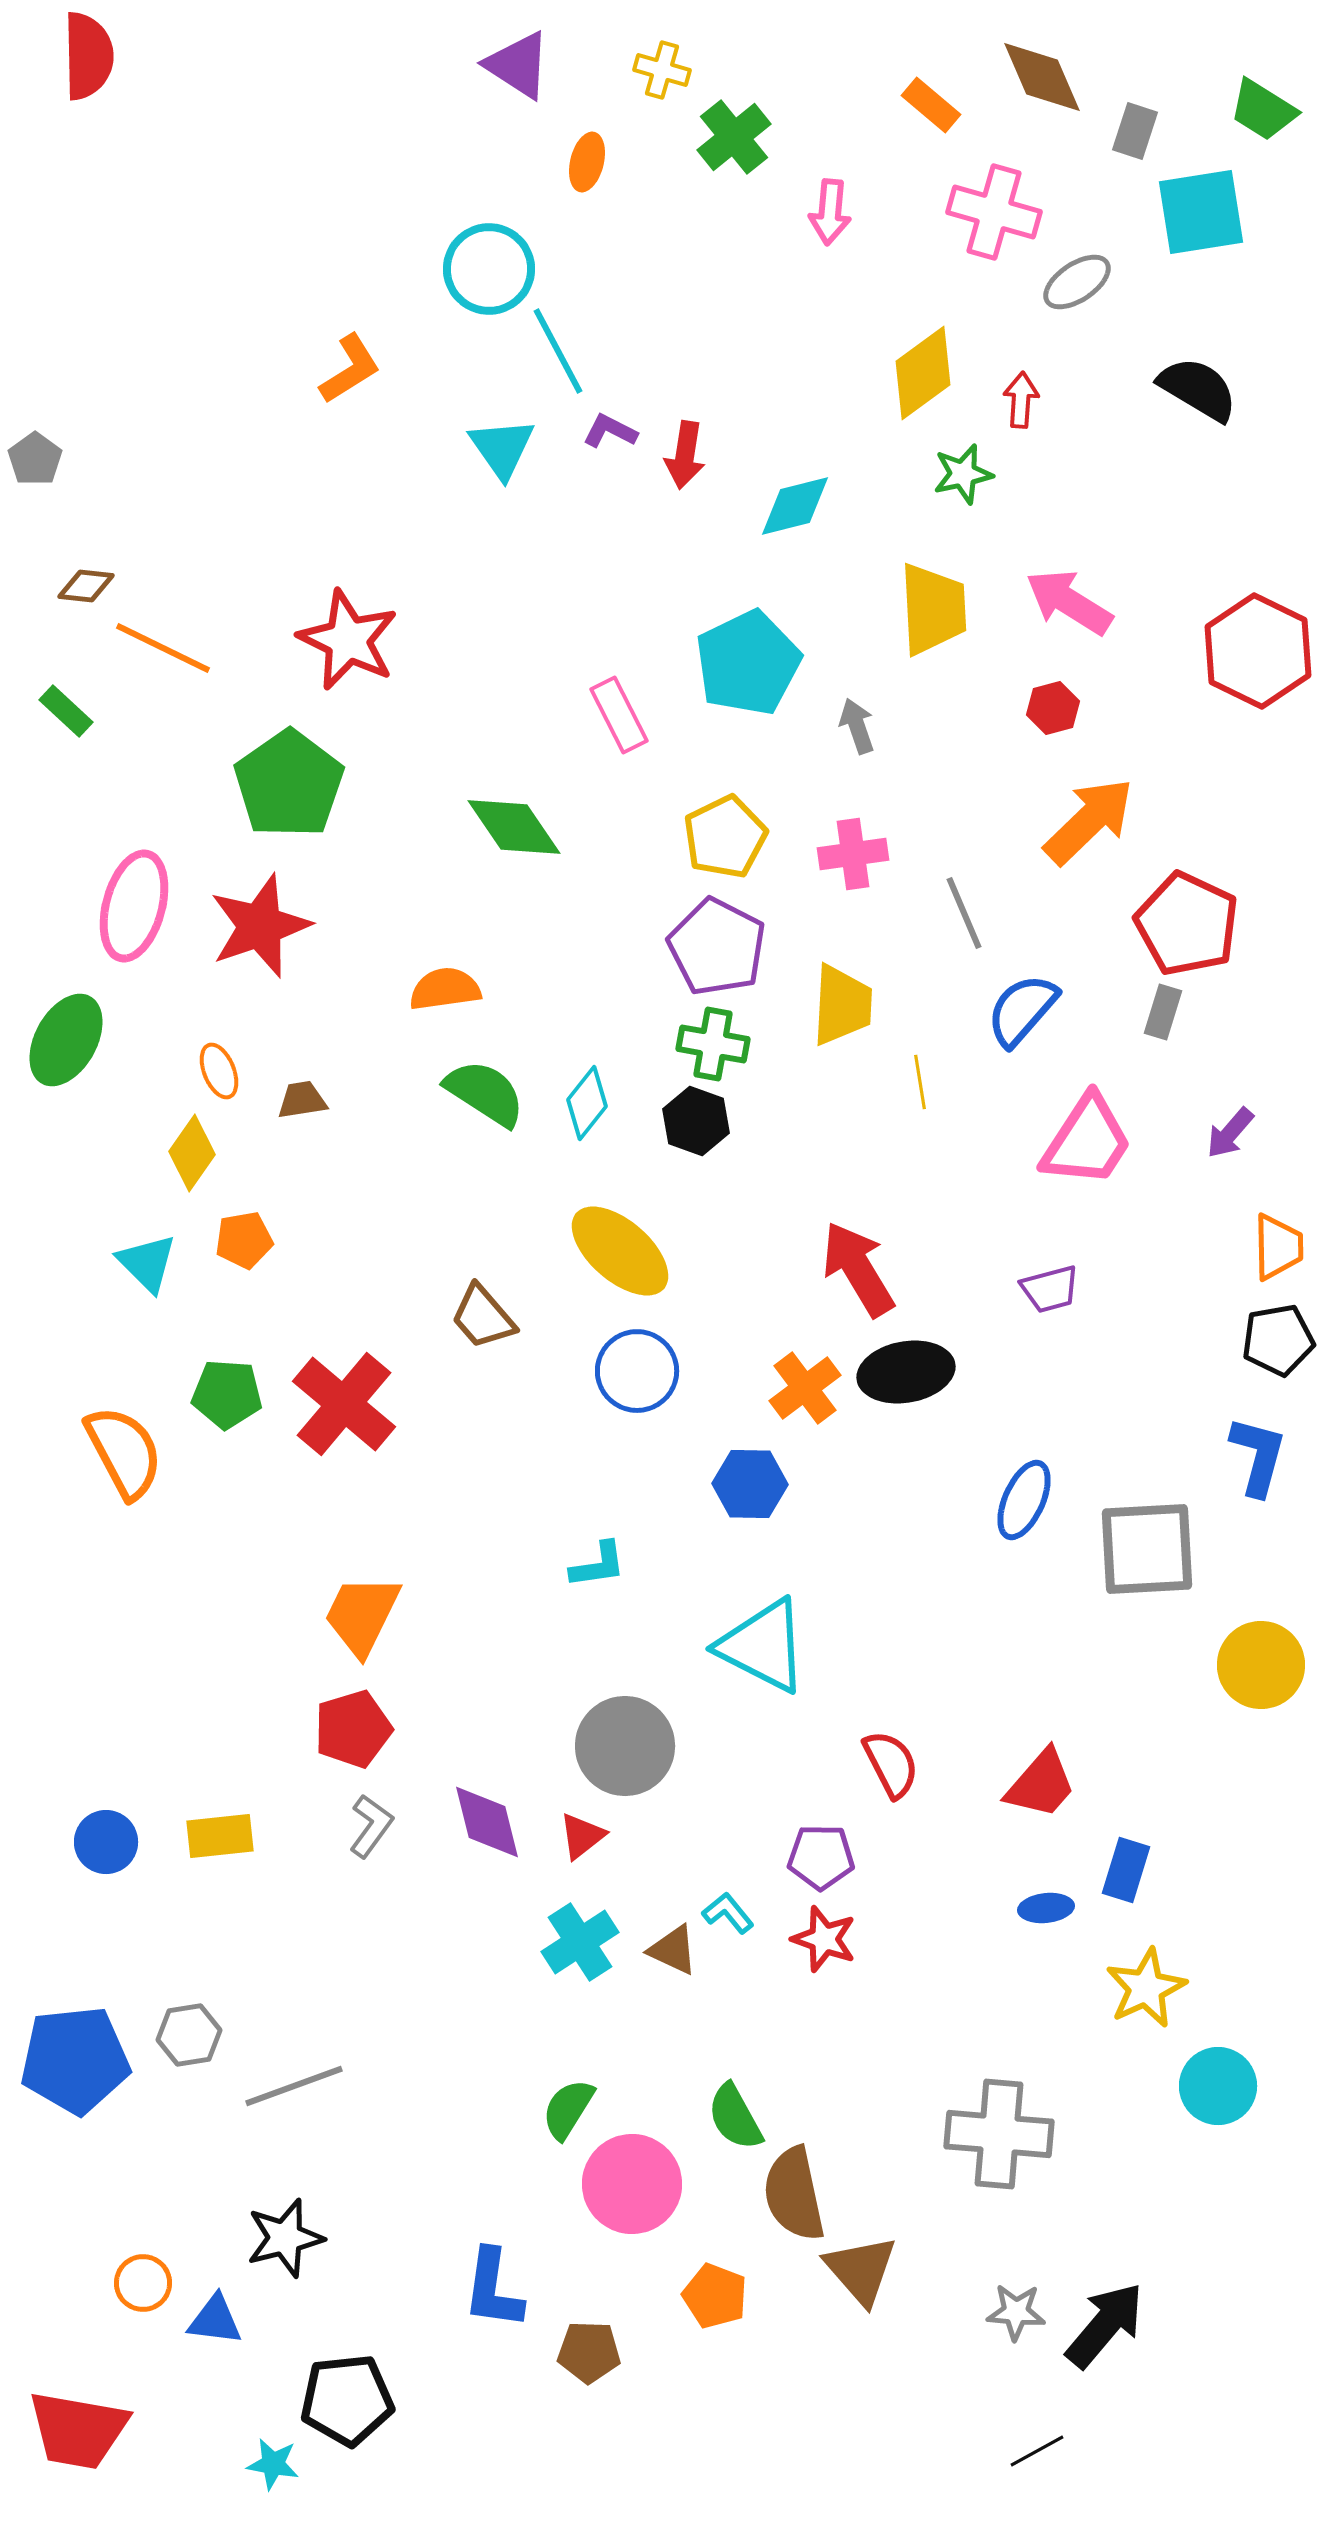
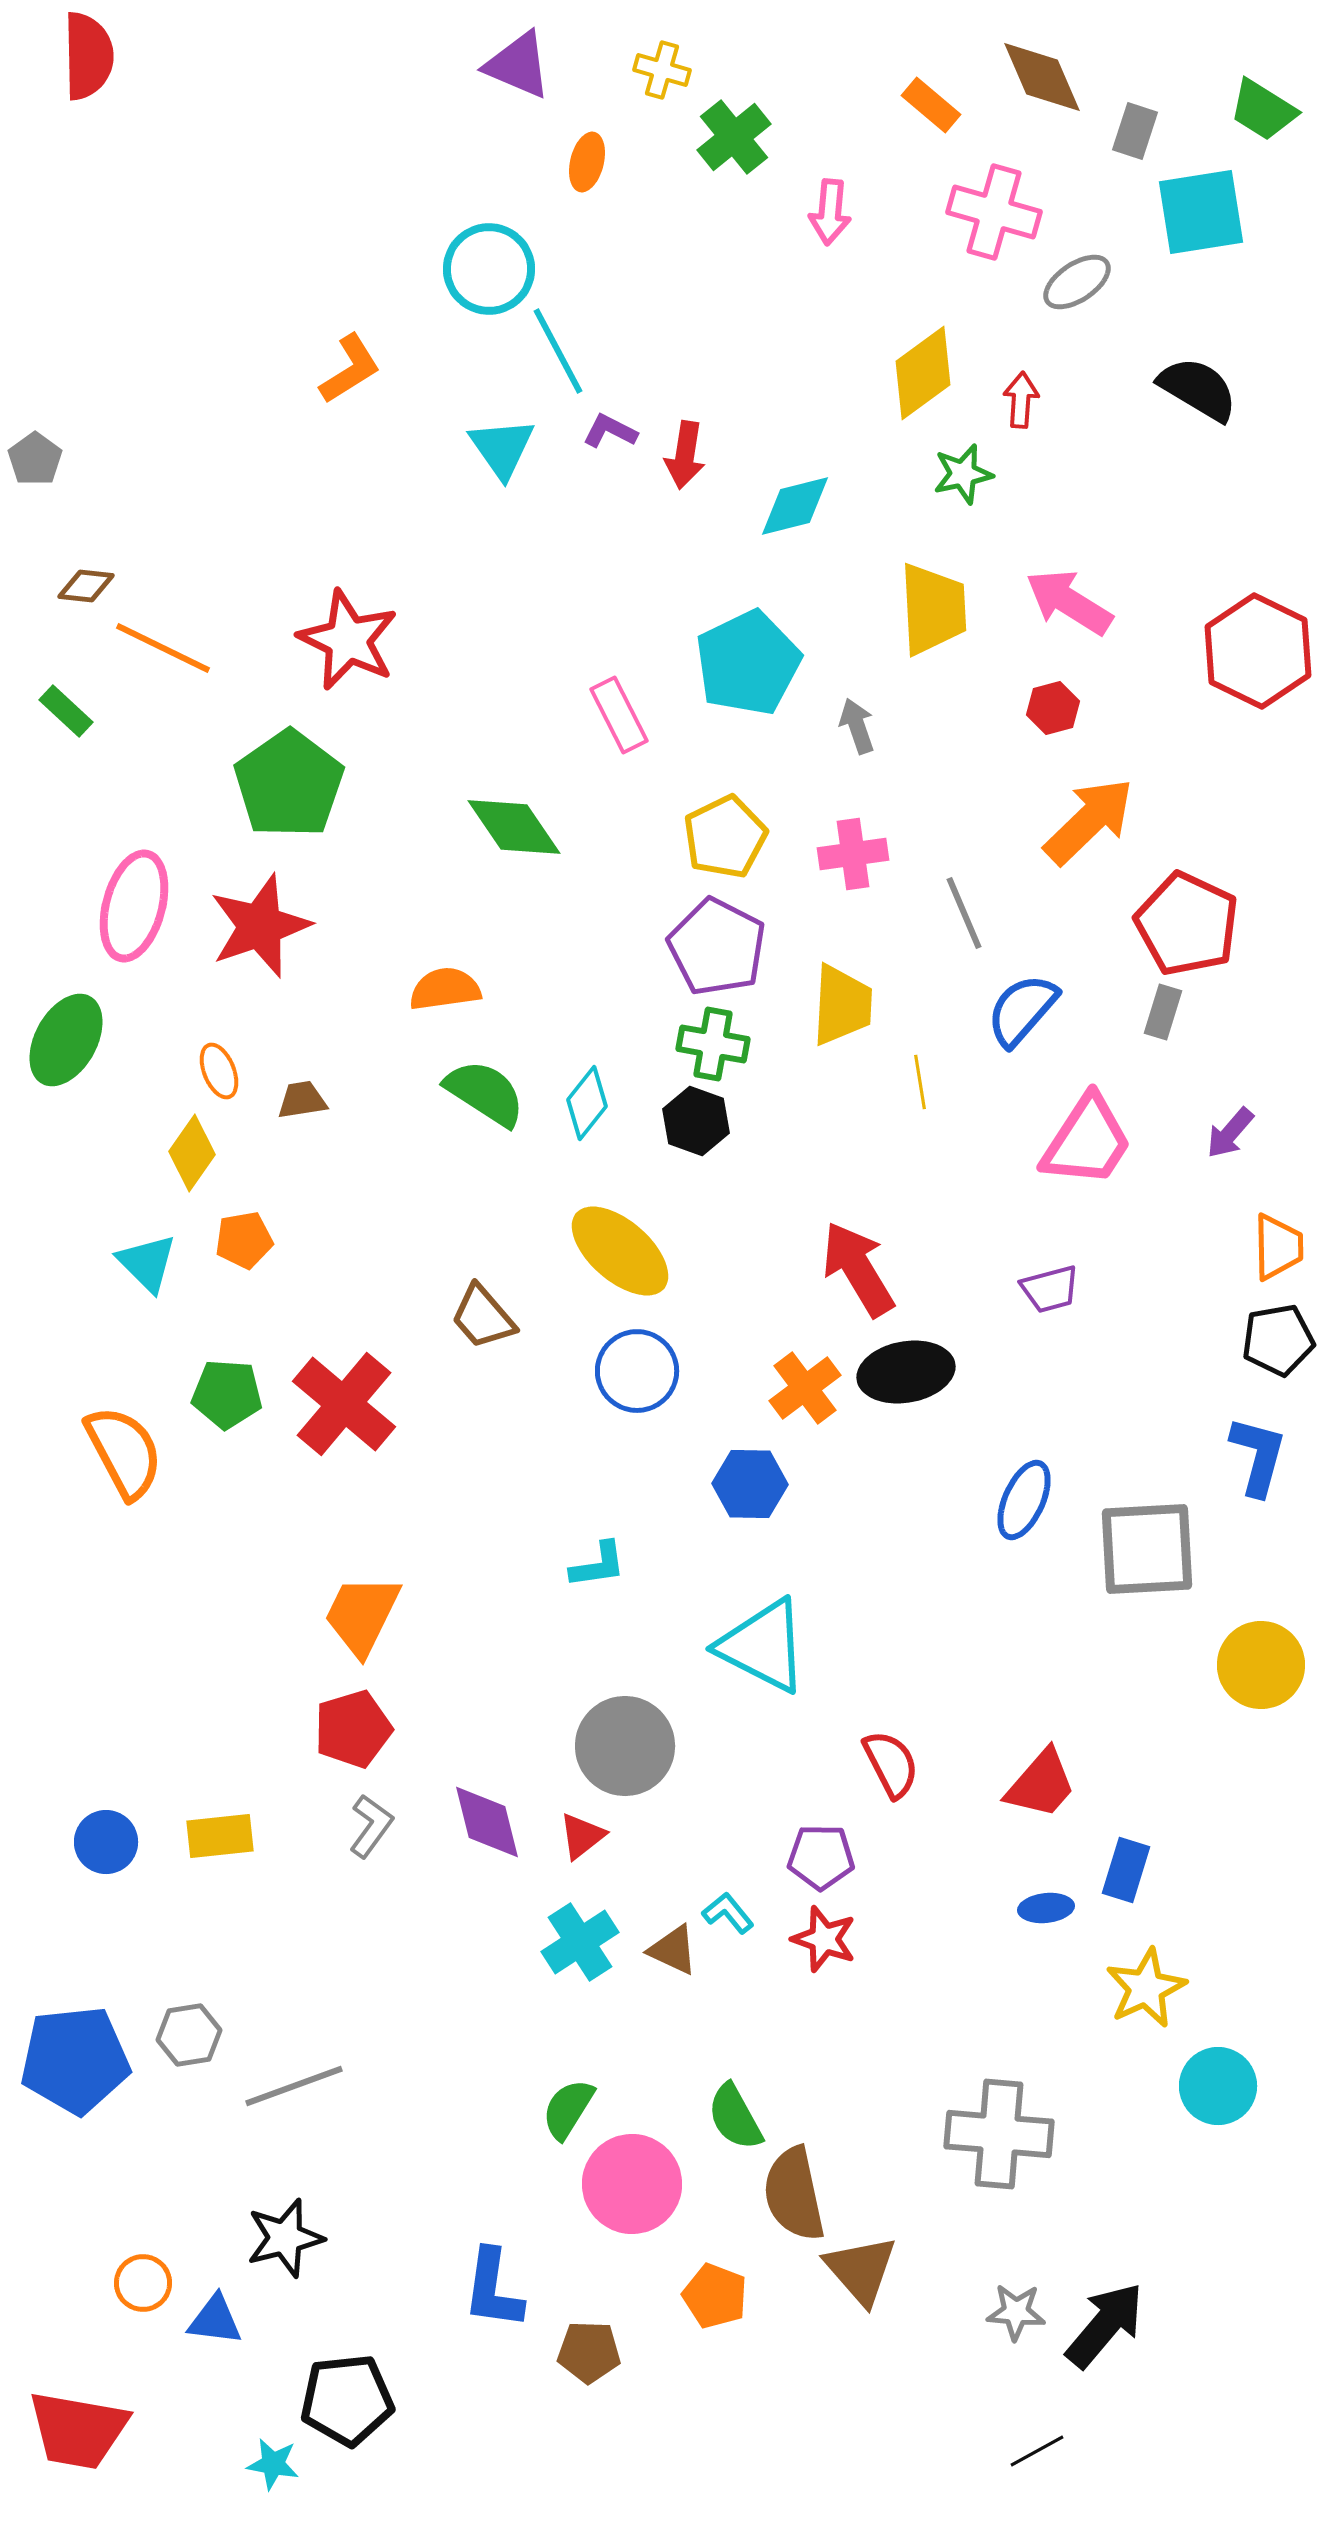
purple triangle at (518, 65): rotated 10 degrees counterclockwise
